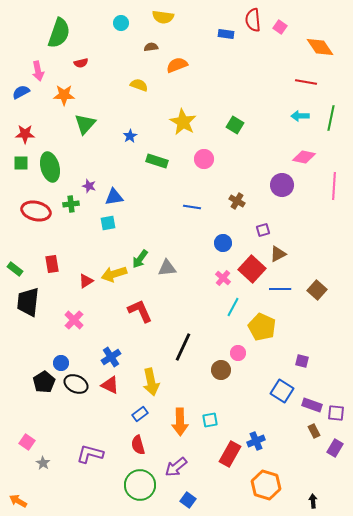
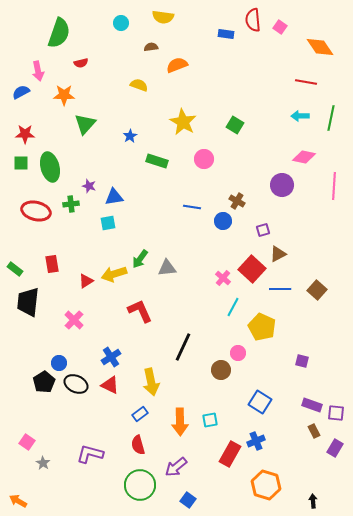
blue circle at (223, 243): moved 22 px up
blue circle at (61, 363): moved 2 px left
blue square at (282, 391): moved 22 px left, 11 px down
